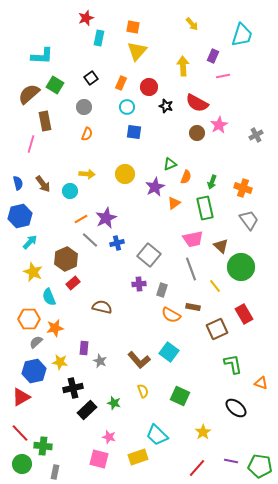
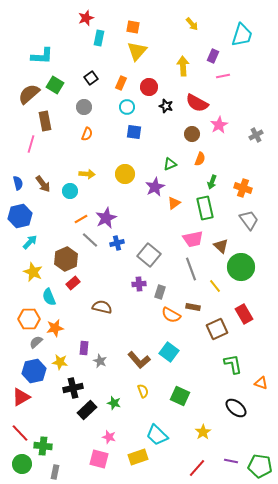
brown circle at (197, 133): moved 5 px left, 1 px down
orange semicircle at (186, 177): moved 14 px right, 18 px up
gray rectangle at (162, 290): moved 2 px left, 2 px down
